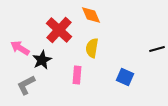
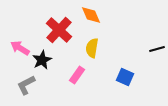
pink rectangle: rotated 30 degrees clockwise
